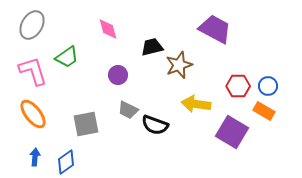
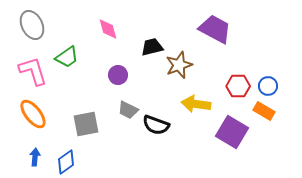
gray ellipse: rotated 56 degrees counterclockwise
black semicircle: moved 1 px right
